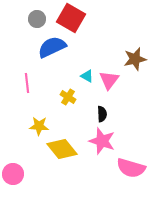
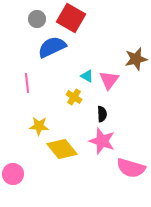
brown star: moved 1 px right
yellow cross: moved 6 px right
